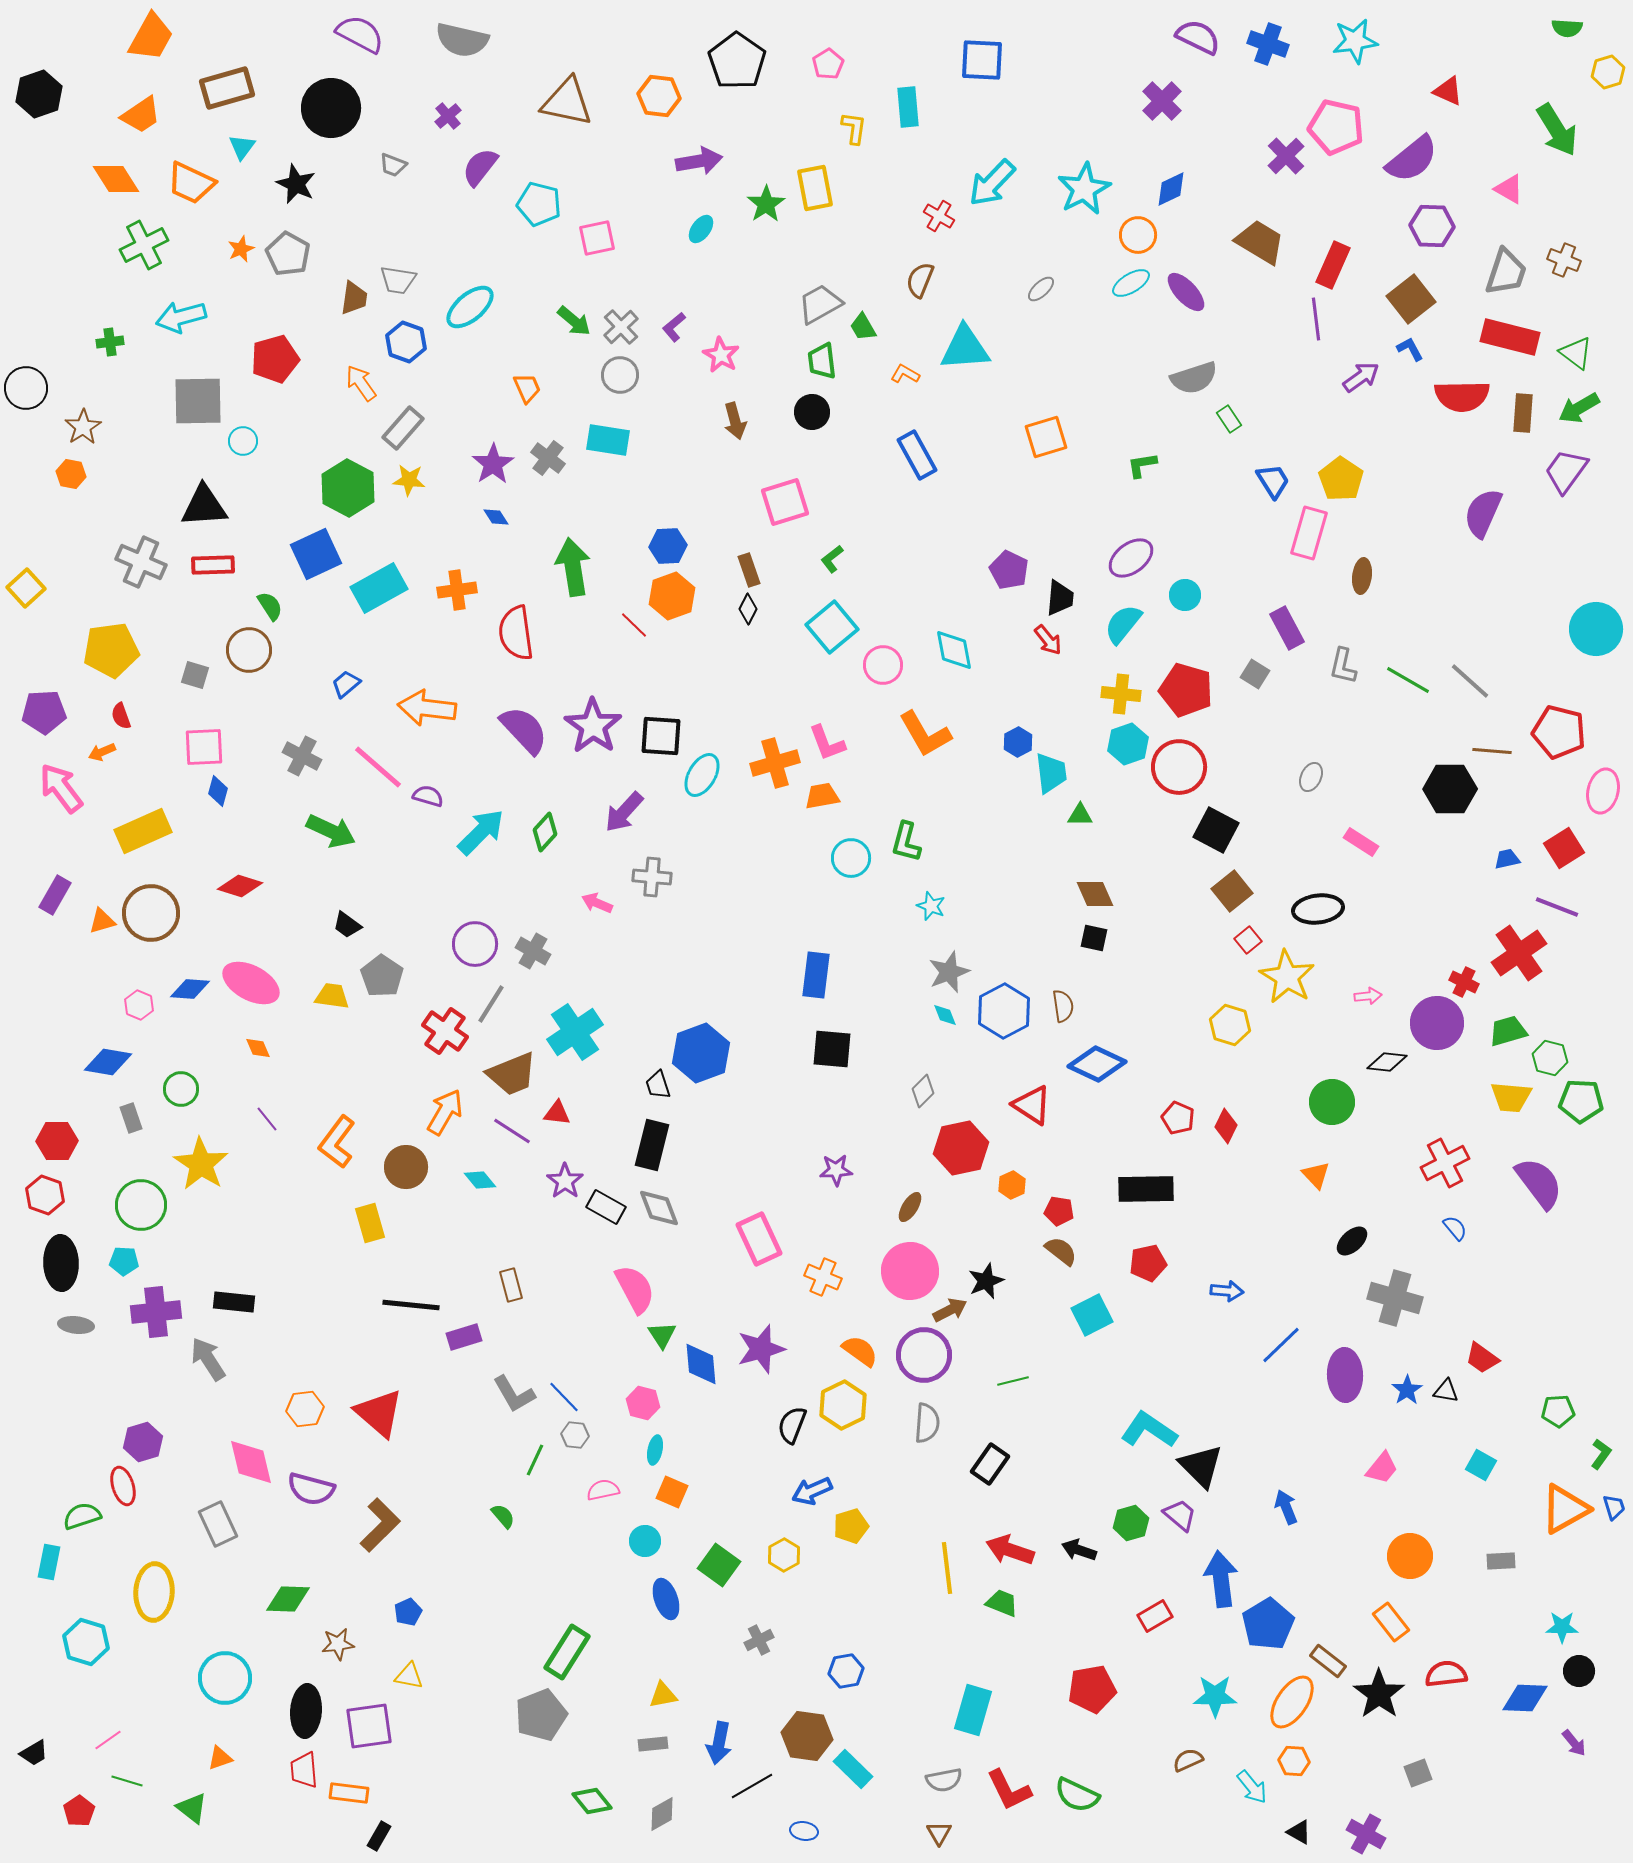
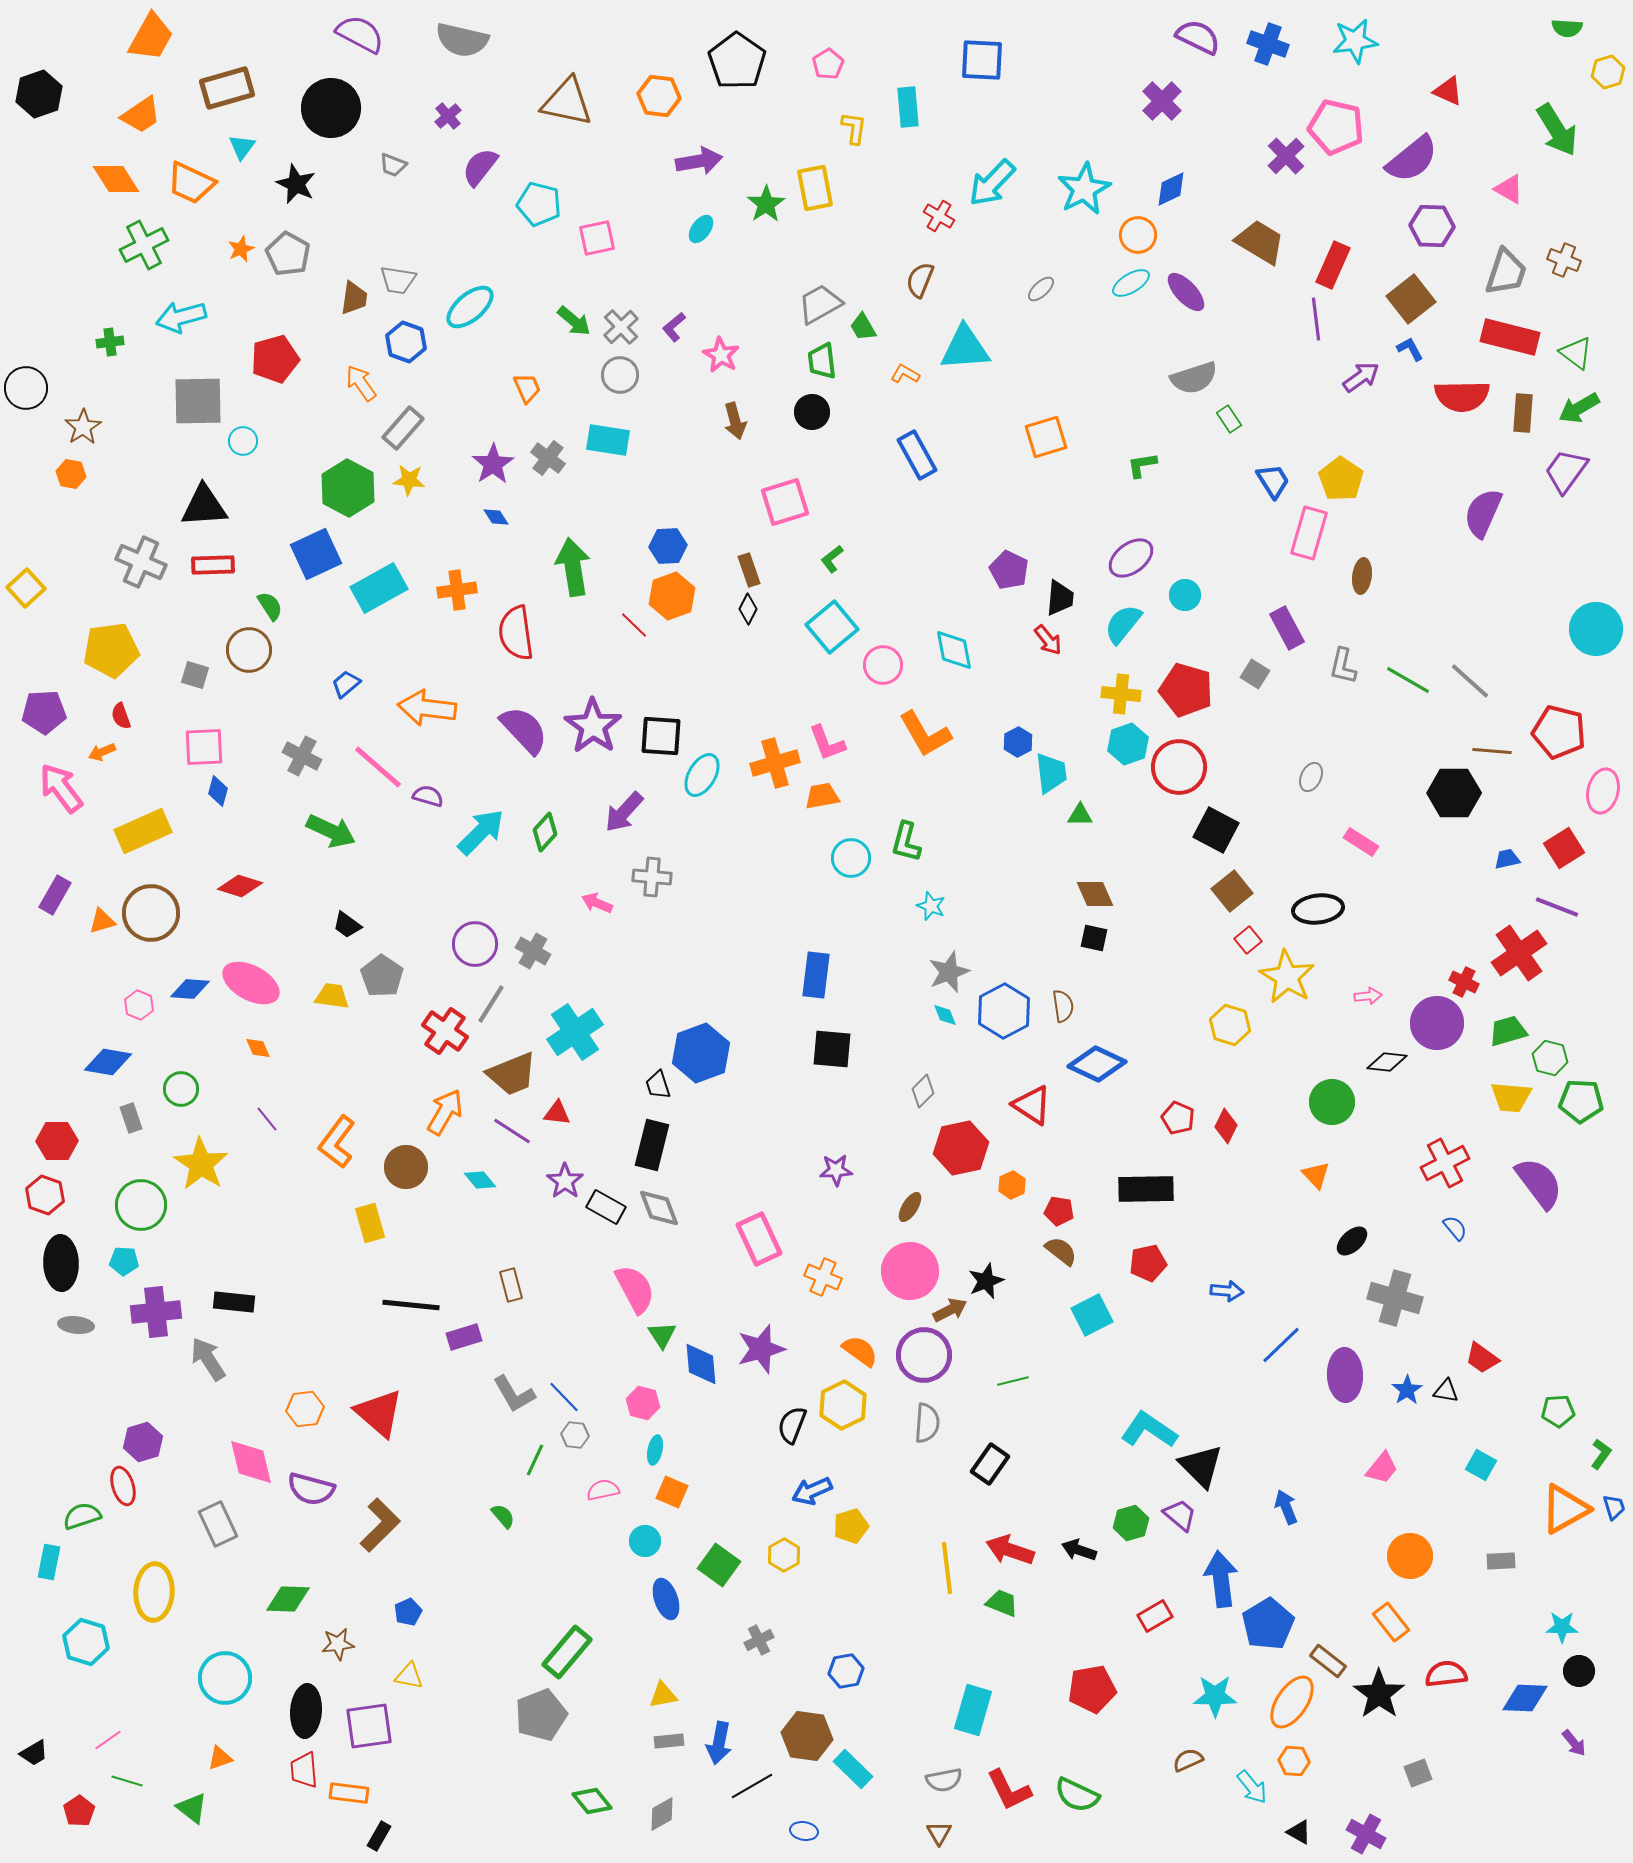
black hexagon at (1450, 789): moved 4 px right, 4 px down
green rectangle at (567, 1652): rotated 8 degrees clockwise
gray rectangle at (653, 1744): moved 16 px right, 3 px up
